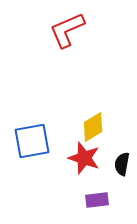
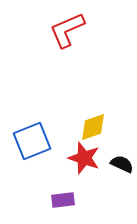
yellow diamond: rotated 12 degrees clockwise
blue square: rotated 12 degrees counterclockwise
black semicircle: rotated 105 degrees clockwise
purple rectangle: moved 34 px left
